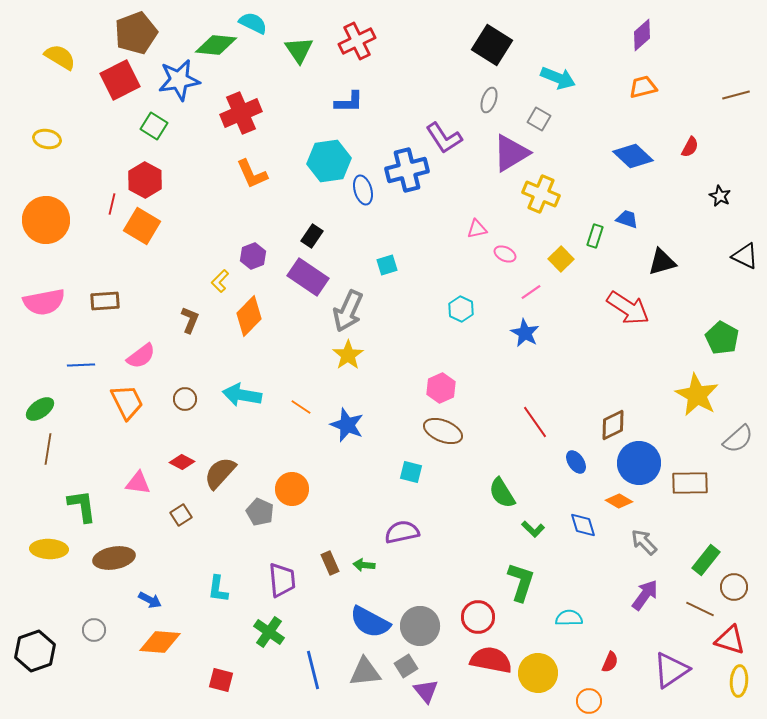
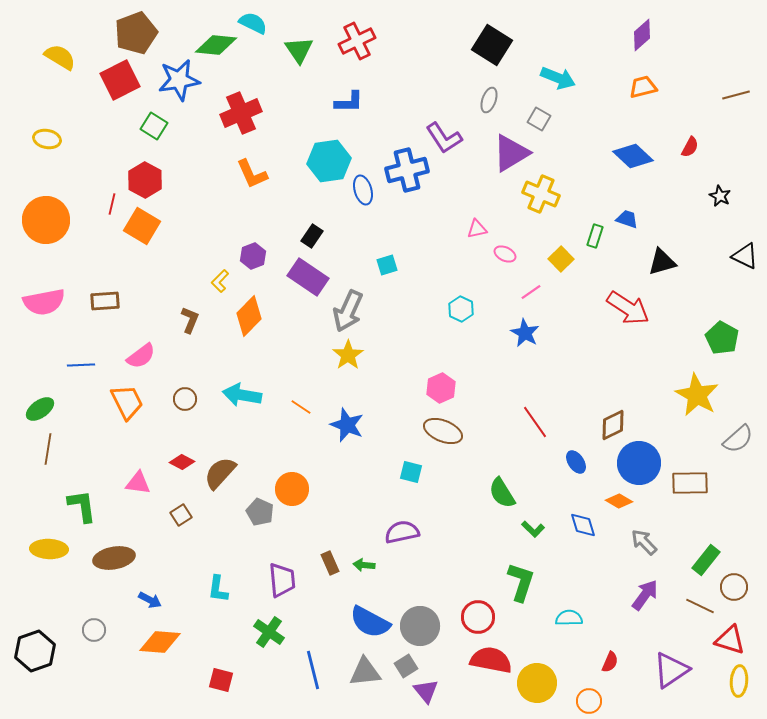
brown line at (700, 609): moved 3 px up
yellow circle at (538, 673): moved 1 px left, 10 px down
